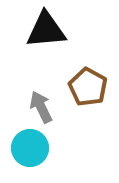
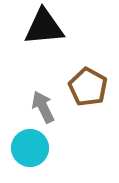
black triangle: moved 2 px left, 3 px up
gray arrow: moved 2 px right
